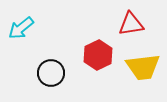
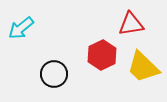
red hexagon: moved 4 px right
yellow trapezoid: rotated 51 degrees clockwise
black circle: moved 3 px right, 1 px down
